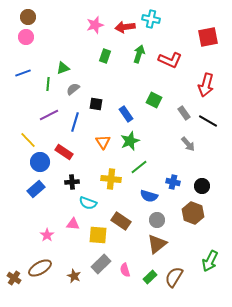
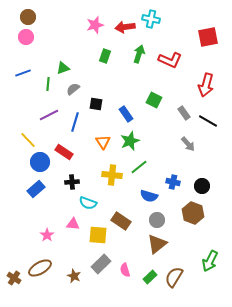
yellow cross at (111, 179): moved 1 px right, 4 px up
